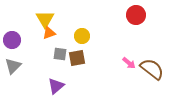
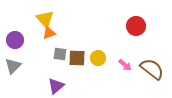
red circle: moved 11 px down
yellow triangle: rotated 12 degrees counterclockwise
yellow circle: moved 16 px right, 22 px down
purple circle: moved 3 px right
brown square: rotated 12 degrees clockwise
pink arrow: moved 4 px left, 2 px down
